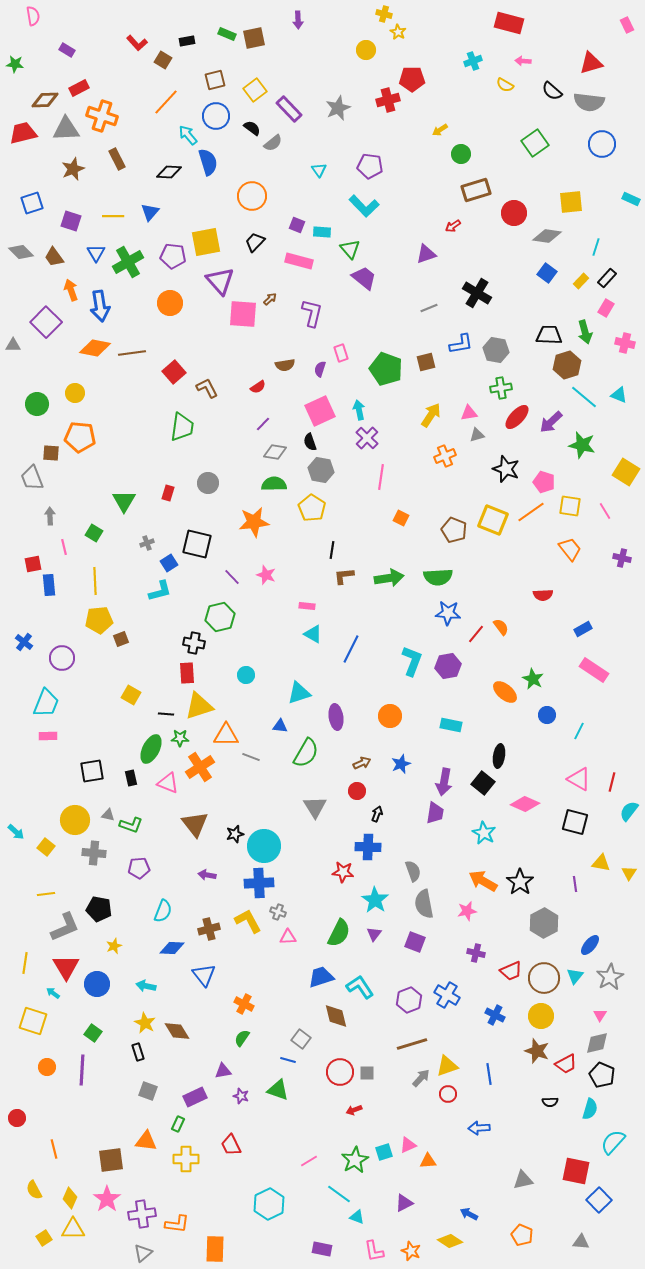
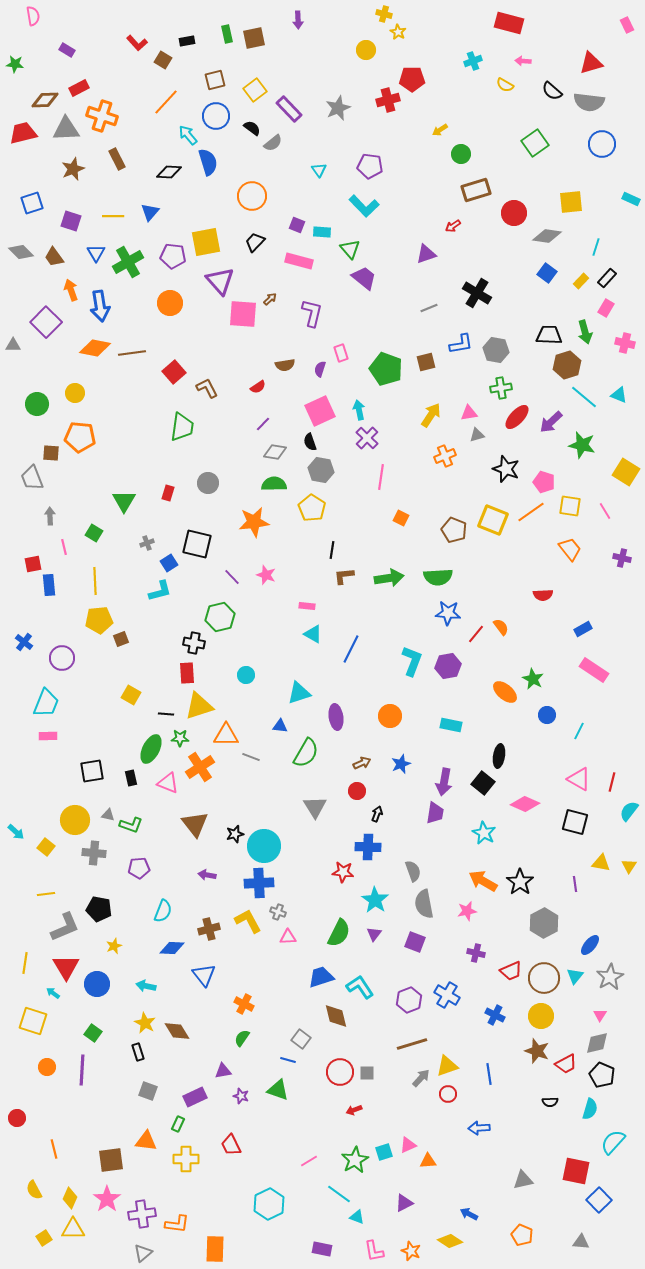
green rectangle at (227, 34): rotated 54 degrees clockwise
yellow triangle at (629, 873): moved 7 px up
